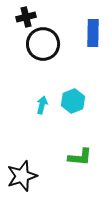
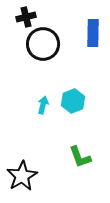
cyan arrow: moved 1 px right
green L-shape: rotated 65 degrees clockwise
black star: rotated 12 degrees counterclockwise
